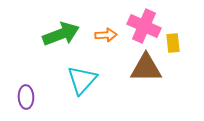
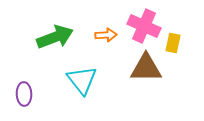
green arrow: moved 6 px left, 3 px down
yellow rectangle: rotated 18 degrees clockwise
cyan triangle: rotated 20 degrees counterclockwise
purple ellipse: moved 2 px left, 3 px up
